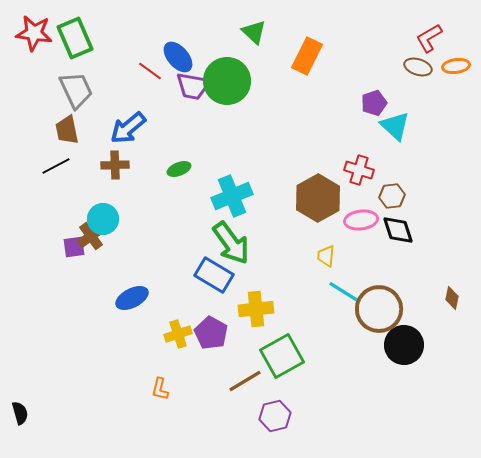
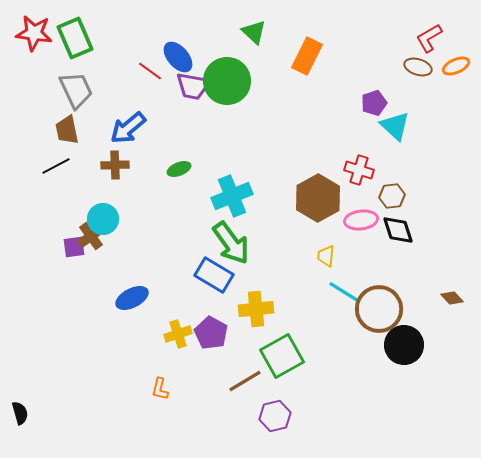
orange ellipse at (456, 66): rotated 16 degrees counterclockwise
brown diamond at (452, 298): rotated 55 degrees counterclockwise
